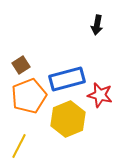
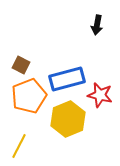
brown square: rotated 30 degrees counterclockwise
